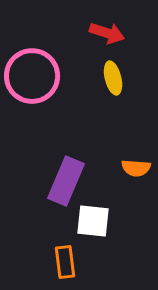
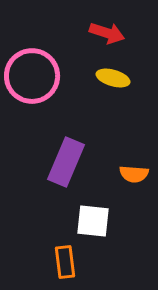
yellow ellipse: rotated 60 degrees counterclockwise
orange semicircle: moved 2 px left, 6 px down
purple rectangle: moved 19 px up
